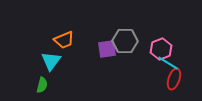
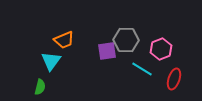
gray hexagon: moved 1 px right, 1 px up
purple square: moved 2 px down
cyan line: moved 26 px left, 6 px down
green semicircle: moved 2 px left, 2 px down
